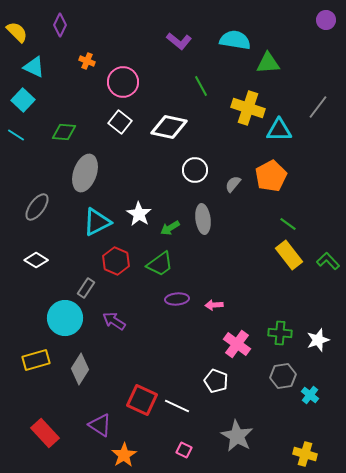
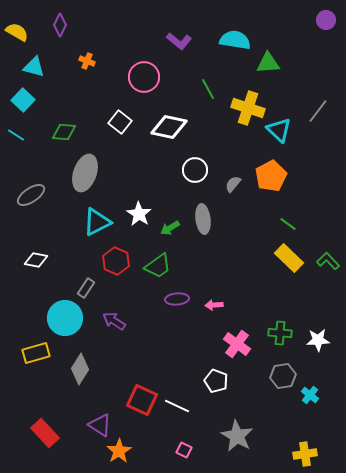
yellow semicircle at (17, 32): rotated 15 degrees counterclockwise
cyan triangle at (34, 67): rotated 10 degrees counterclockwise
pink circle at (123, 82): moved 21 px right, 5 px up
green line at (201, 86): moved 7 px right, 3 px down
gray line at (318, 107): moved 4 px down
cyan triangle at (279, 130): rotated 44 degrees clockwise
gray ellipse at (37, 207): moved 6 px left, 12 px up; rotated 20 degrees clockwise
yellow rectangle at (289, 255): moved 3 px down; rotated 8 degrees counterclockwise
white diamond at (36, 260): rotated 20 degrees counterclockwise
green trapezoid at (160, 264): moved 2 px left, 2 px down
white star at (318, 340): rotated 15 degrees clockwise
yellow rectangle at (36, 360): moved 7 px up
yellow cross at (305, 454): rotated 25 degrees counterclockwise
orange star at (124, 455): moved 5 px left, 4 px up
